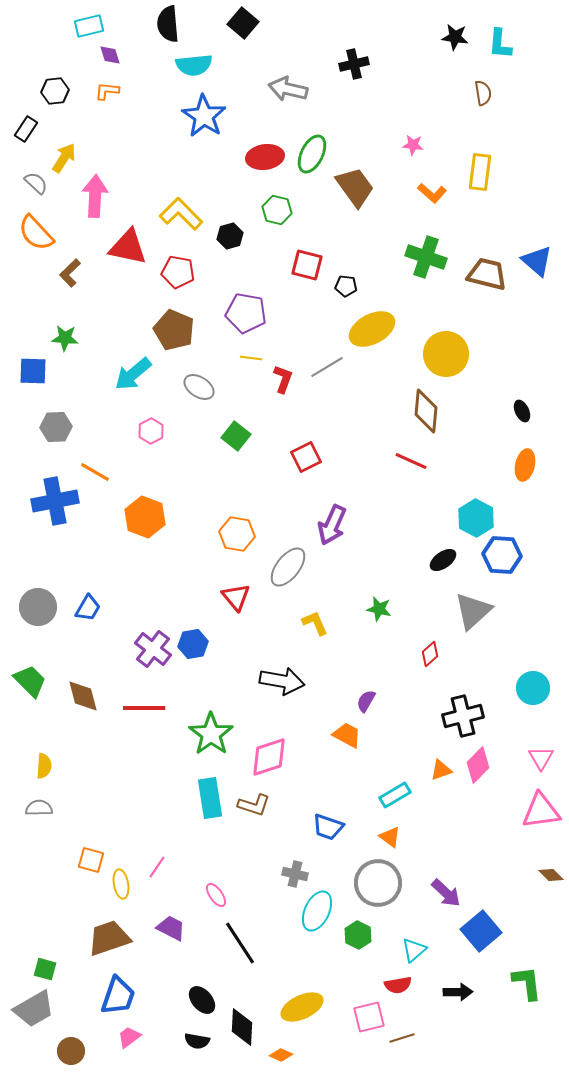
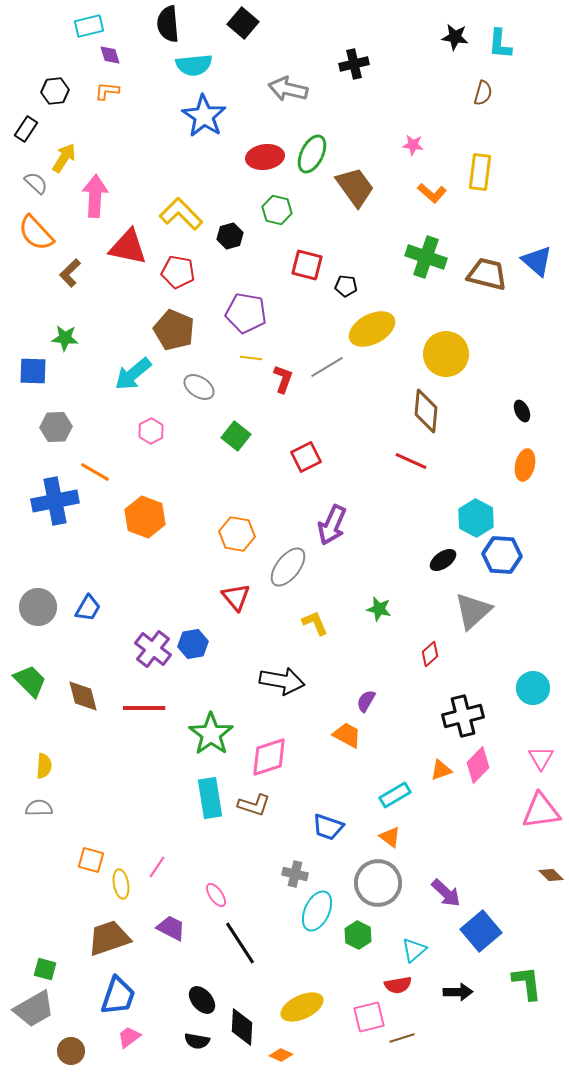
brown semicircle at (483, 93): rotated 25 degrees clockwise
